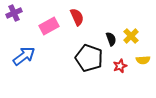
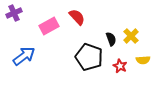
red semicircle: rotated 18 degrees counterclockwise
black pentagon: moved 1 px up
red star: rotated 24 degrees counterclockwise
